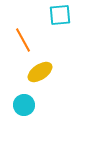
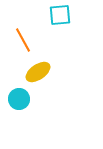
yellow ellipse: moved 2 px left
cyan circle: moved 5 px left, 6 px up
